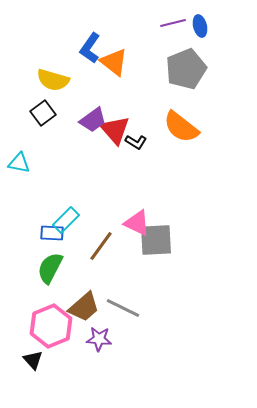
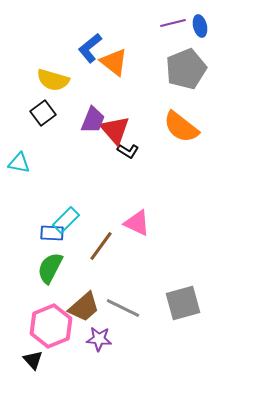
blue L-shape: rotated 16 degrees clockwise
purple trapezoid: rotated 32 degrees counterclockwise
black L-shape: moved 8 px left, 9 px down
gray square: moved 27 px right, 63 px down; rotated 12 degrees counterclockwise
